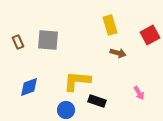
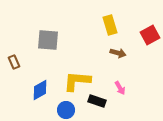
brown rectangle: moved 4 px left, 20 px down
blue diamond: moved 11 px right, 3 px down; rotated 10 degrees counterclockwise
pink arrow: moved 19 px left, 5 px up
